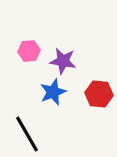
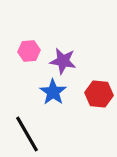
blue star: rotated 16 degrees counterclockwise
